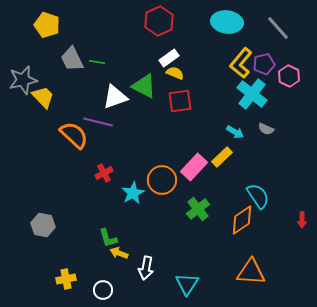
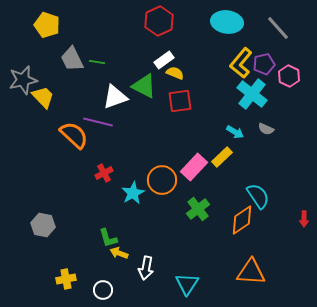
white rectangle: moved 5 px left, 2 px down
red arrow: moved 2 px right, 1 px up
